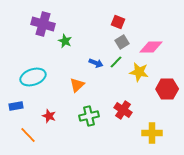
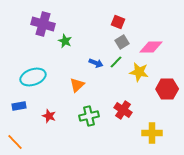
blue rectangle: moved 3 px right
orange line: moved 13 px left, 7 px down
